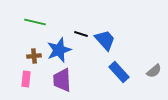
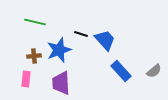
blue rectangle: moved 2 px right, 1 px up
purple trapezoid: moved 1 px left, 3 px down
